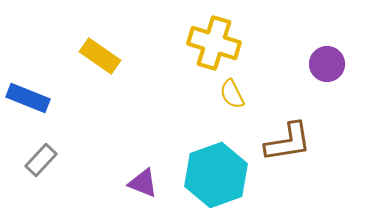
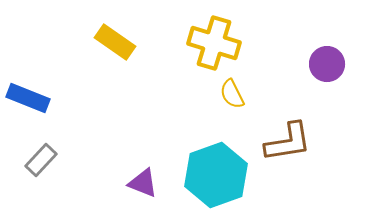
yellow rectangle: moved 15 px right, 14 px up
